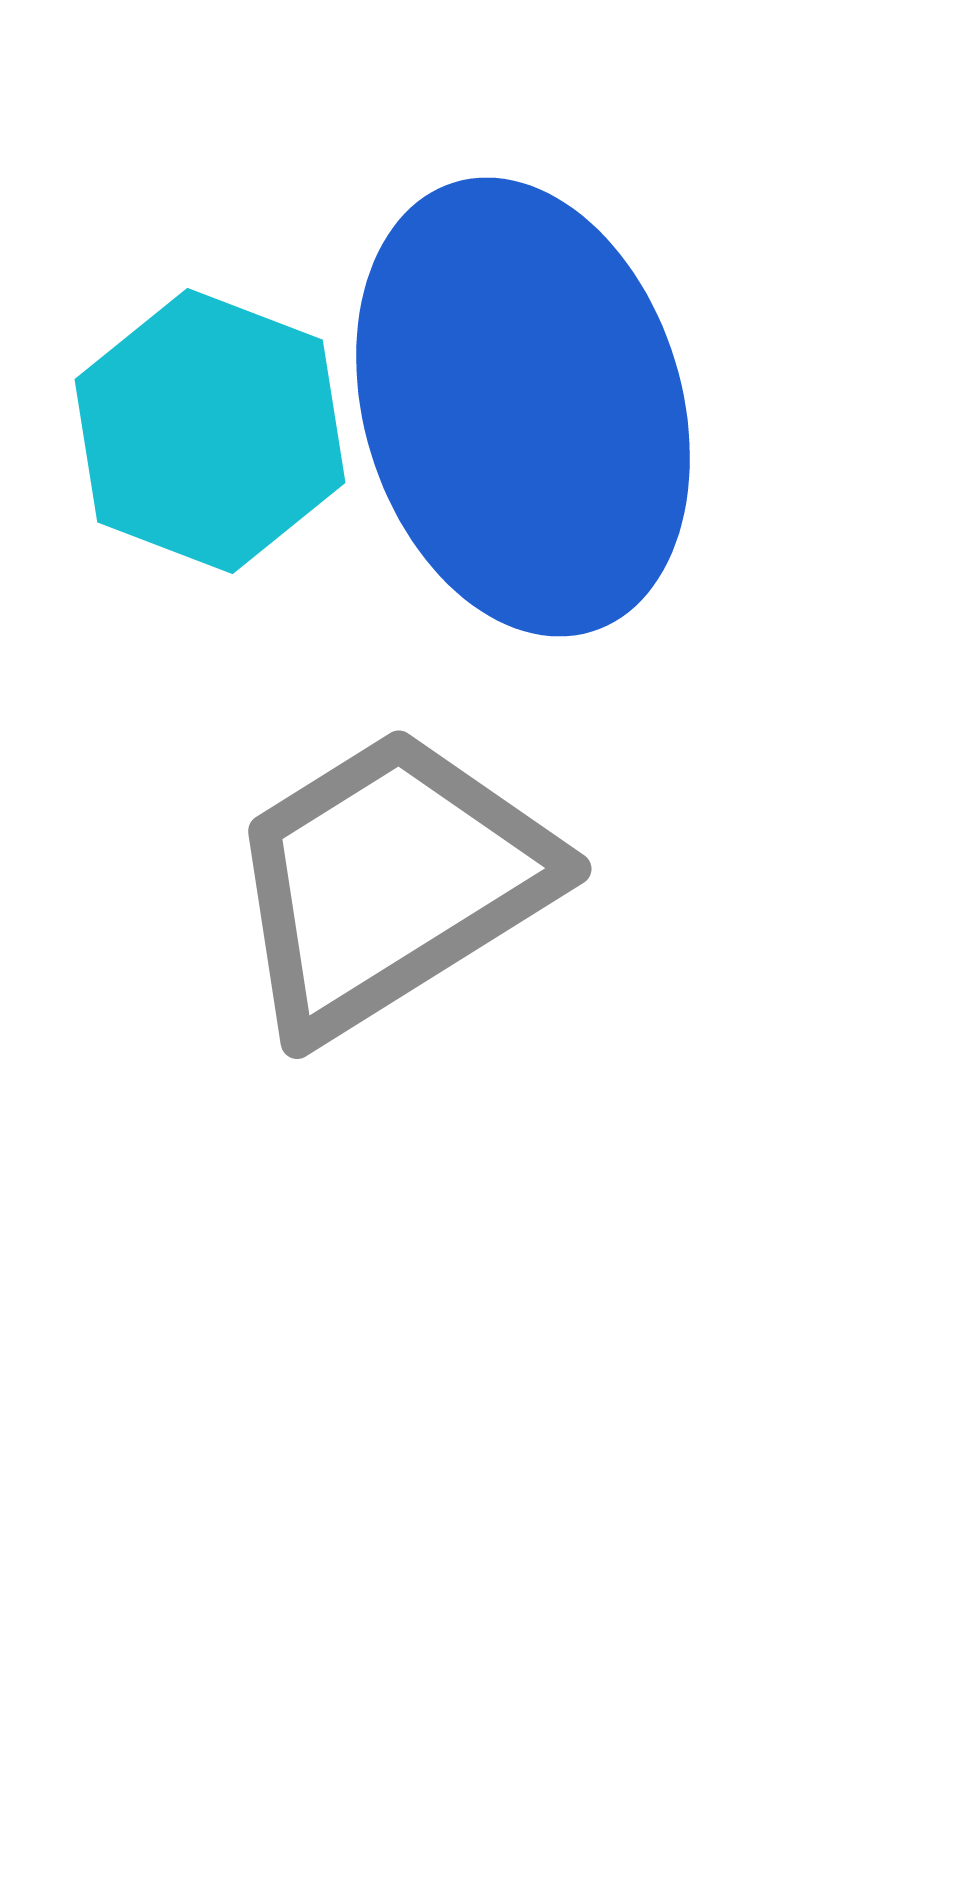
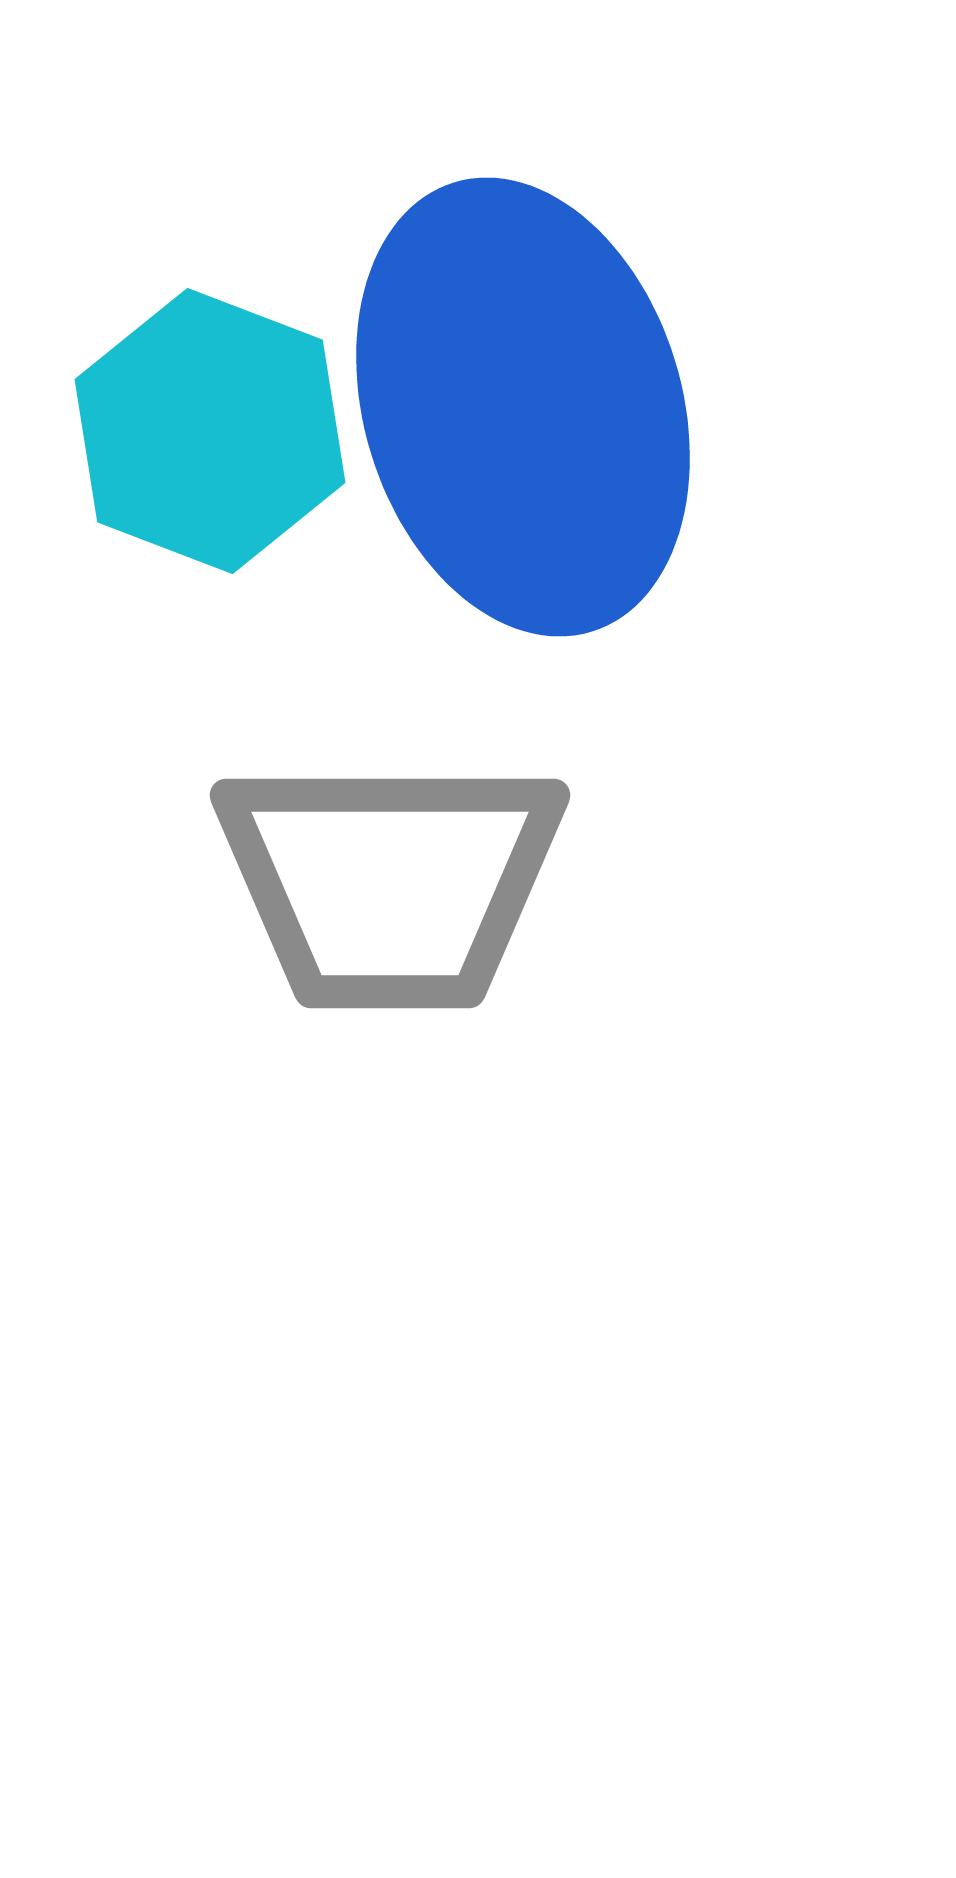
gray trapezoid: rotated 148 degrees counterclockwise
